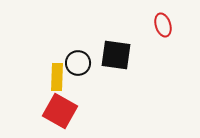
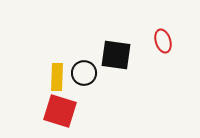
red ellipse: moved 16 px down
black circle: moved 6 px right, 10 px down
red square: rotated 12 degrees counterclockwise
